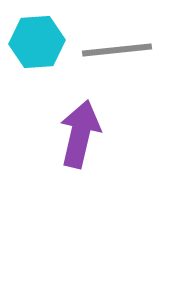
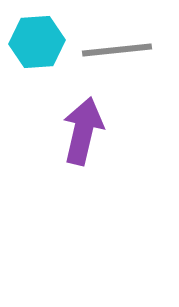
purple arrow: moved 3 px right, 3 px up
